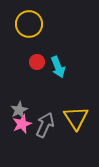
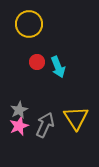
pink star: moved 3 px left, 2 px down
